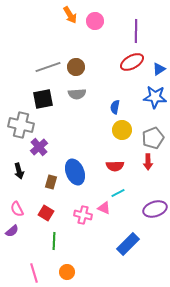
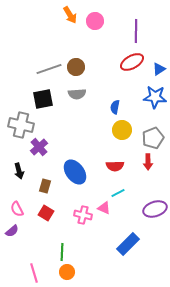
gray line: moved 1 px right, 2 px down
blue ellipse: rotated 15 degrees counterclockwise
brown rectangle: moved 6 px left, 4 px down
green line: moved 8 px right, 11 px down
